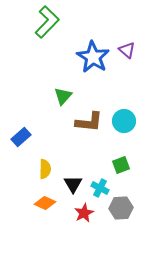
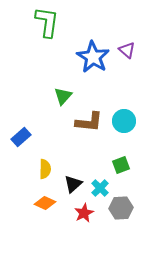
green L-shape: rotated 36 degrees counterclockwise
black triangle: rotated 18 degrees clockwise
cyan cross: rotated 18 degrees clockwise
